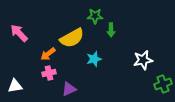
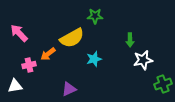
green arrow: moved 19 px right, 10 px down
pink cross: moved 20 px left, 8 px up
